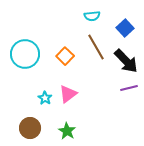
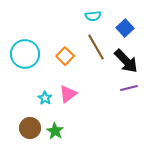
cyan semicircle: moved 1 px right
green star: moved 12 px left
